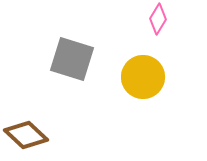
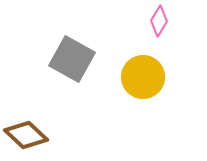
pink diamond: moved 1 px right, 2 px down
gray square: rotated 12 degrees clockwise
